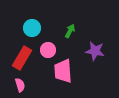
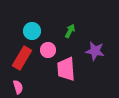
cyan circle: moved 3 px down
pink trapezoid: moved 3 px right, 2 px up
pink semicircle: moved 2 px left, 2 px down
